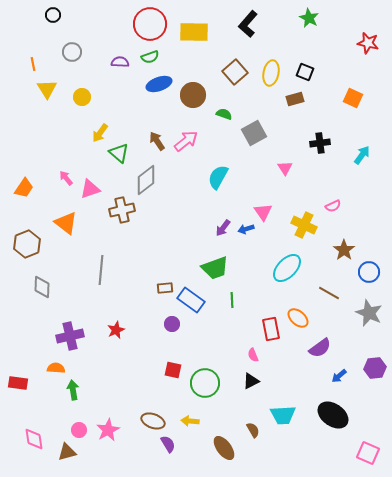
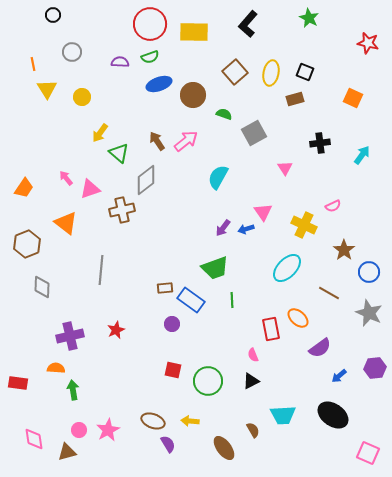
green circle at (205, 383): moved 3 px right, 2 px up
